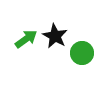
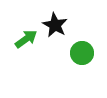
black star: moved 11 px up
